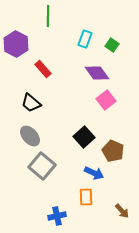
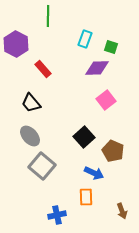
green square: moved 1 px left, 2 px down; rotated 16 degrees counterclockwise
purple diamond: moved 5 px up; rotated 55 degrees counterclockwise
black trapezoid: rotated 10 degrees clockwise
brown arrow: rotated 21 degrees clockwise
blue cross: moved 1 px up
